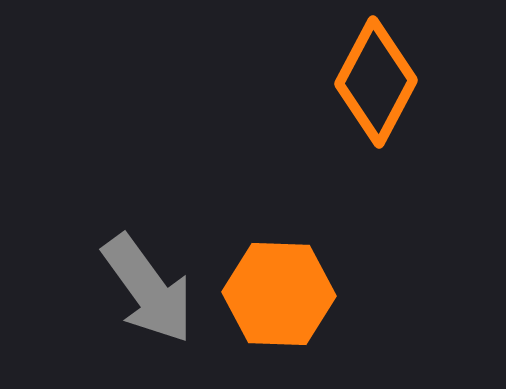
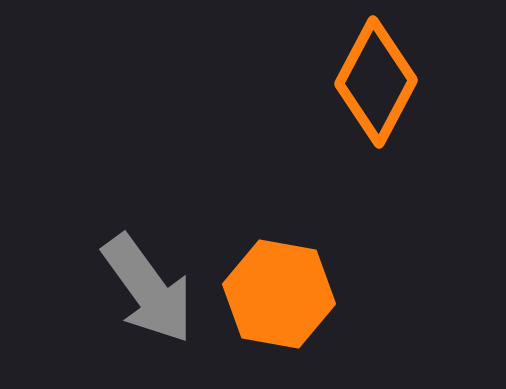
orange hexagon: rotated 8 degrees clockwise
